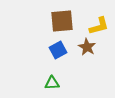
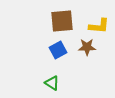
yellow L-shape: rotated 20 degrees clockwise
brown star: rotated 30 degrees counterclockwise
green triangle: rotated 35 degrees clockwise
